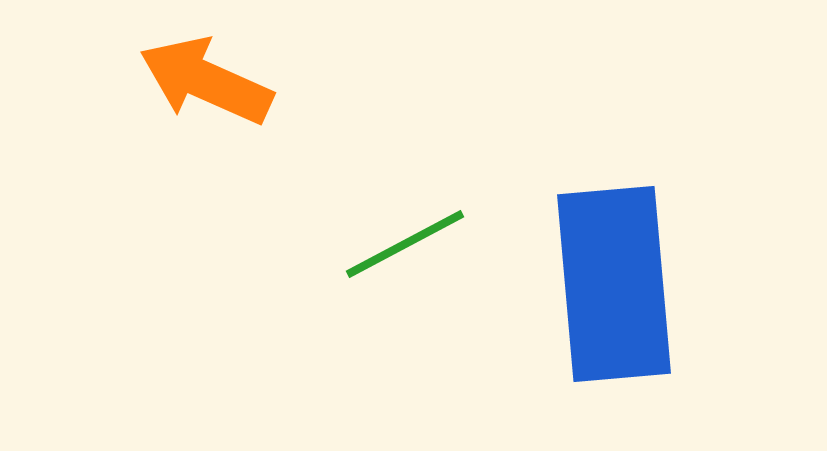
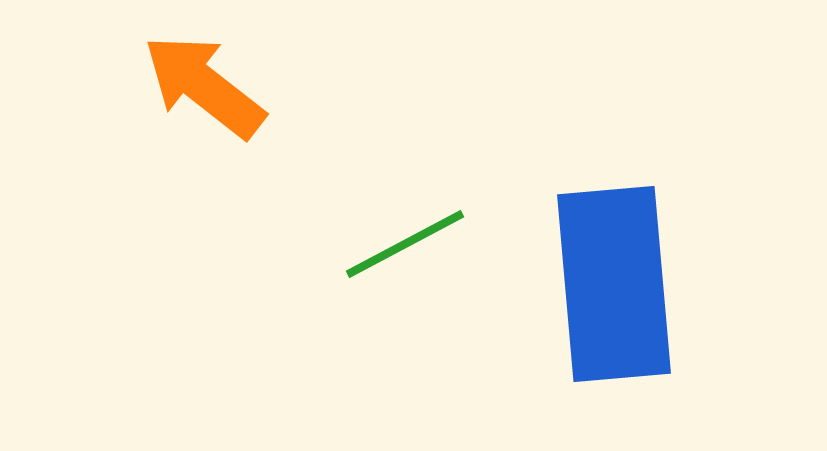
orange arrow: moved 2 px left, 5 px down; rotated 14 degrees clockwise
